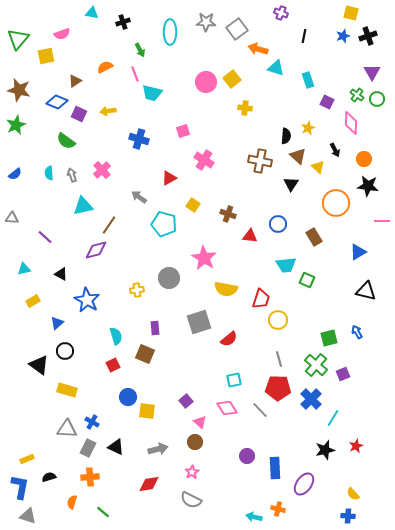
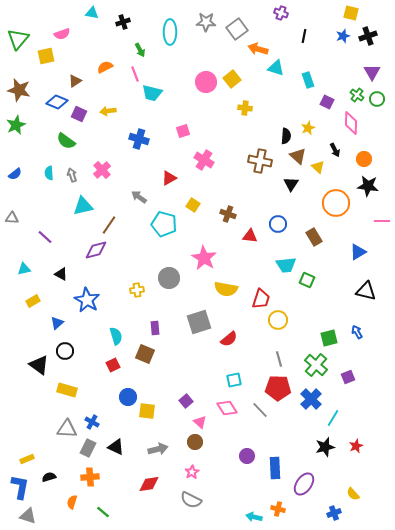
purple square at (343, 374): moved 5 px right, 3 px down
black star at (325, 450): moved 3 px up
blue cross at (348, 516): moved 14 px left, 3 px up; rotated 24 degrees counterclockwise
